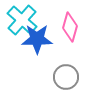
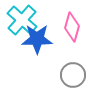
pink diamond: moved 2 px right
gray circle: moved 7 px right, 2 px up
